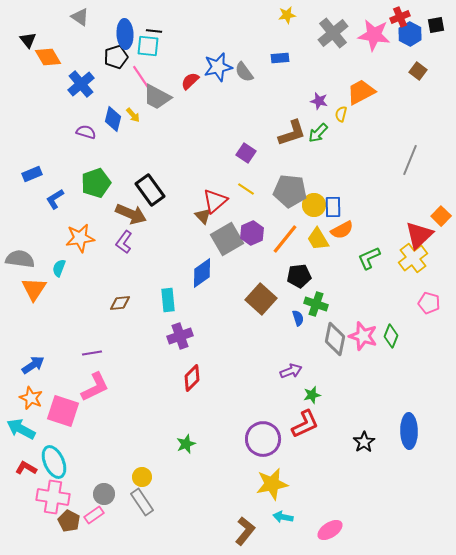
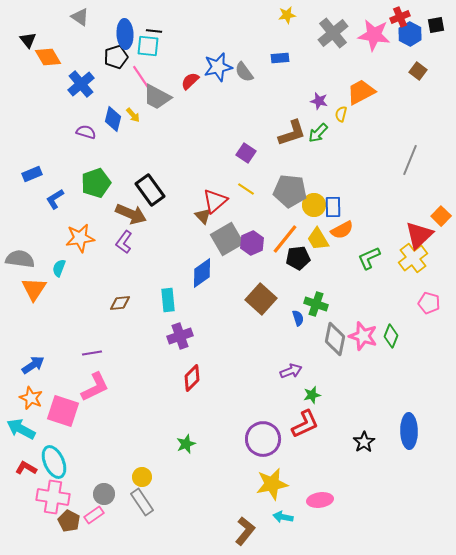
purple hexagon at (252, 233): moved 10 px down
black pentagon at (299, 276): moved 1 px left, 18 px up
pink ellipse at (330, 530): moved 10 px left, 30 px up; rotated 25 degrees clockwise
